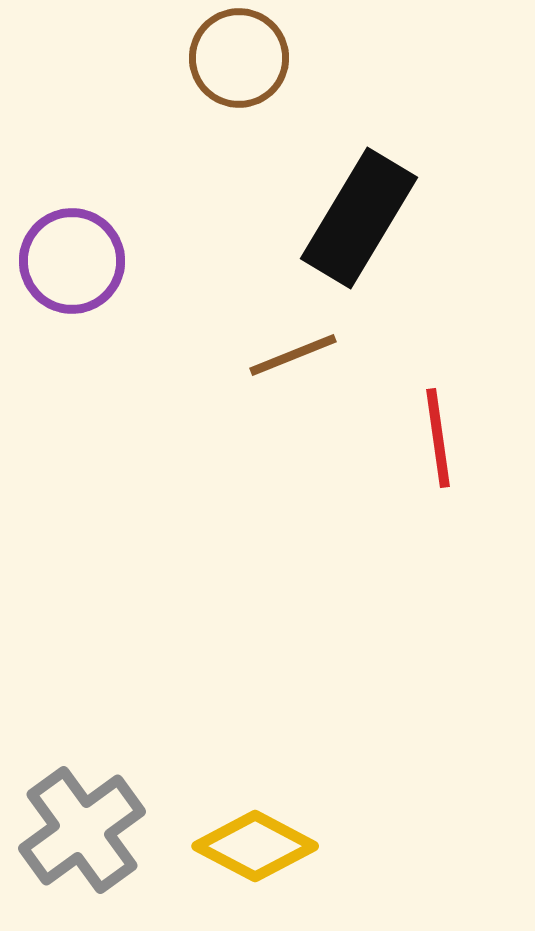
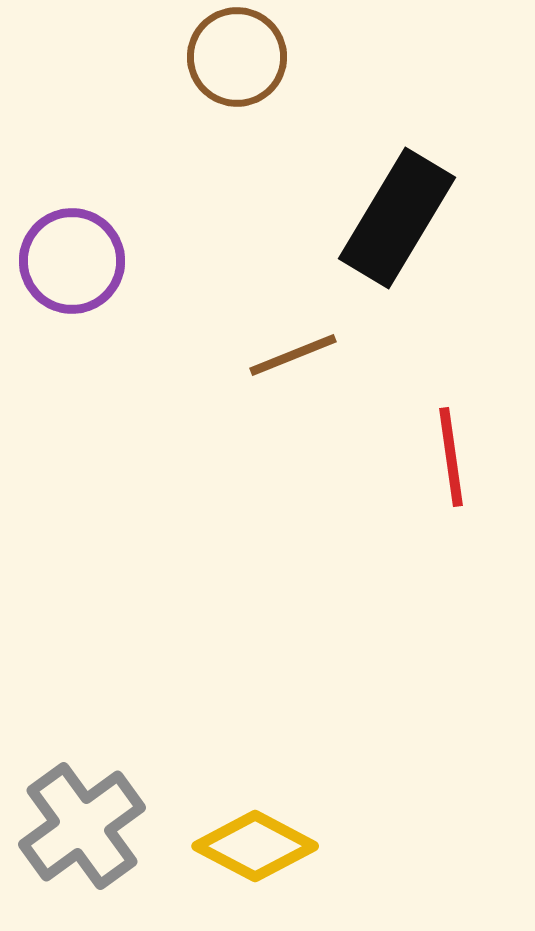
brown circle: moved 2 px left, 1 px up
black rectangle: moved 38 px right
red line: moved 13 px right, 19 px down
gray cross: moved 4 px up
